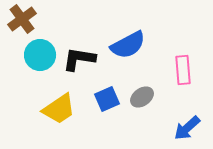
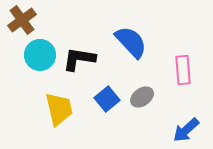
brown cross: moved 1 px down
blue semicircle: moved 3 px right, 3 px up; rotated 105 degrees counterclockwise
blue square: rotated 15 degrees counterclockwise
yellow trapezoid: rotated 69 degrees counterclockwise
blue arrow: moved 1 px left, 2 px down
